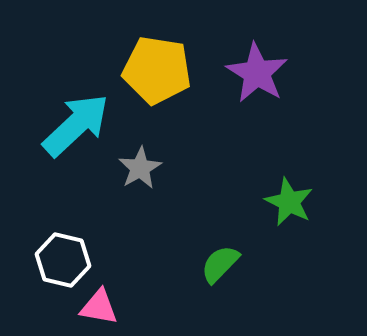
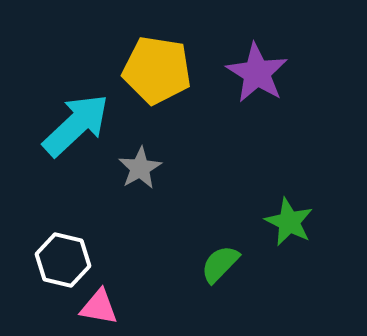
green star: moved 20 px down
